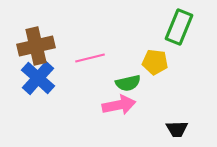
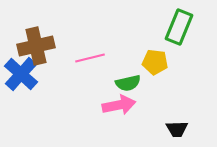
blue cross: moved 17 px left, 4 px up
